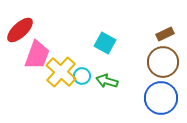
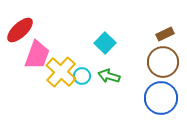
cyan square: rotated 15 degrees clockwise
green arrow: moved 2 px right, 5 px up
